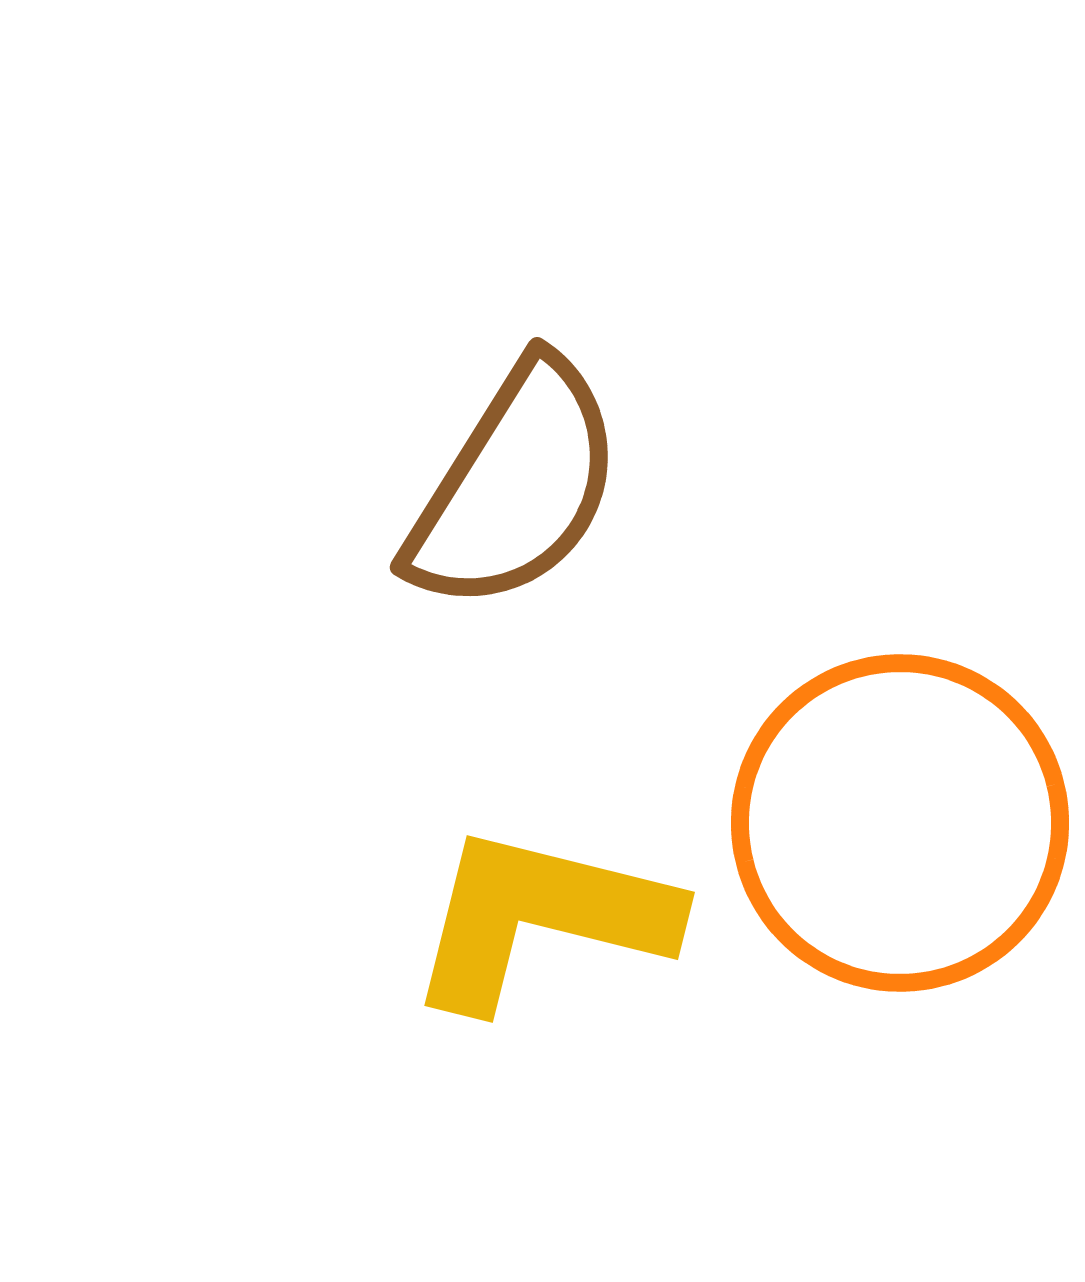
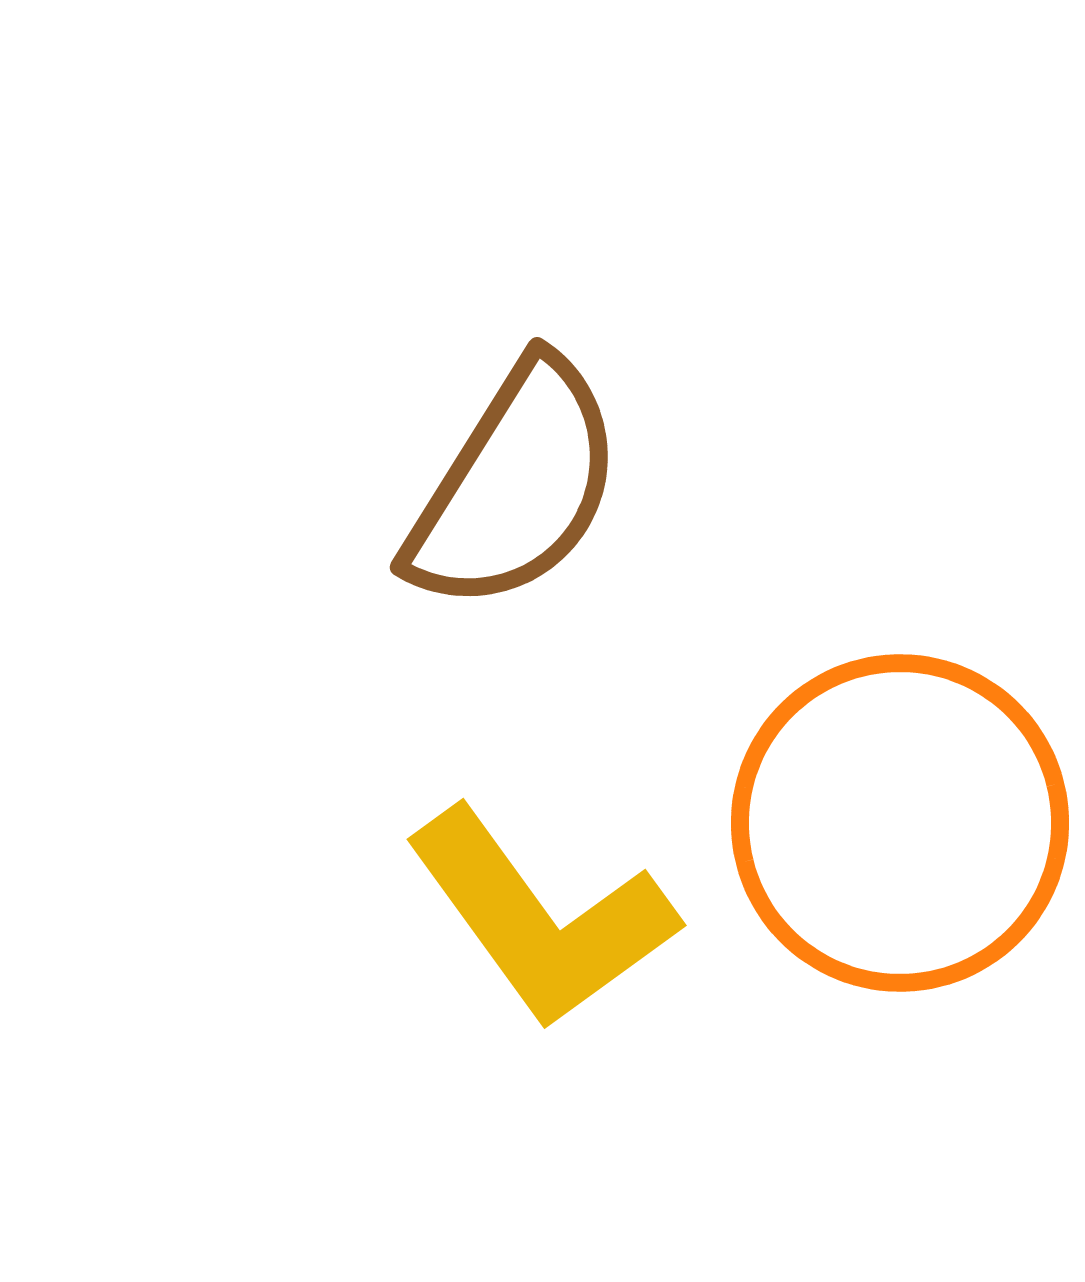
yellow L-shape: rotated 140 degrees counterclockwise
